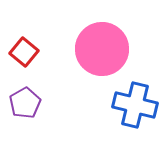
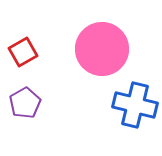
red square: moved 1 px left; rotated 20 degrees clockwise
